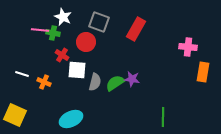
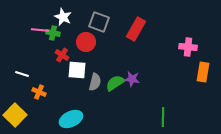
orange cross: moved 5 px left, 10 px down
yellow square: rotated 20 degrees clockwise
